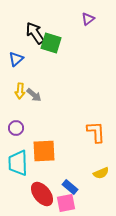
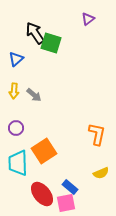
yellow arrow: moved 6 px left
orange L-shape: moved 1 px right, 2 px down; rotated 15 degrees clockwise
orange square: rotated 30 degrees counterclockwise
